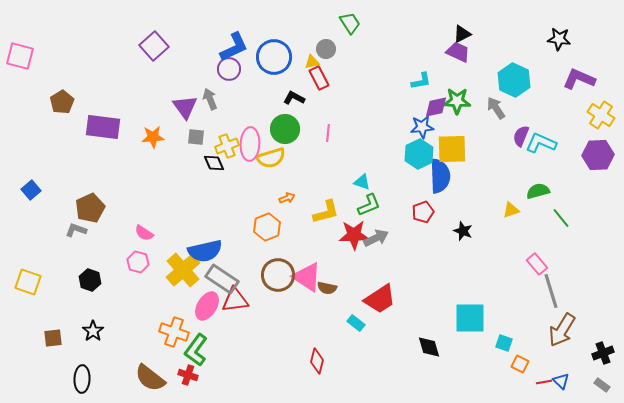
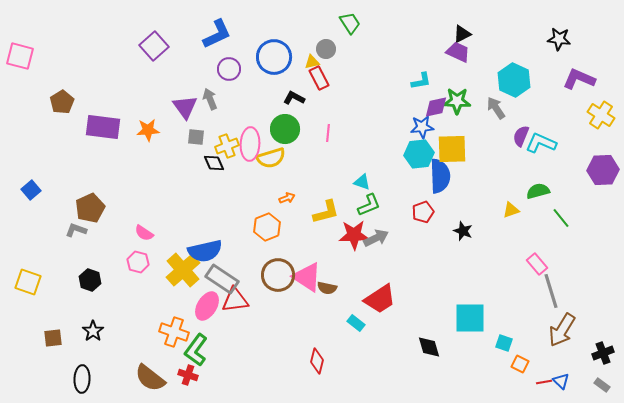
blue L-shape at (234, 47): moved 17 px left, 13 px up
orange star at (153, 137): moved 5 px left, 7 px up
cyan hexagon at (419, 154): rotated 20 degrees clockwise
purple hexagon at (598, 155): moved 5 px right, 15 px down
